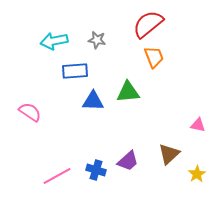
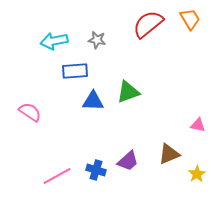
orange trapezoid: moved 36 px right, 38 px up; rotated 10 degrees counterclockwise
green triangle: rotated 15 degrees counterclockwise
brown triangle: rotated 20 degrees clockwise
